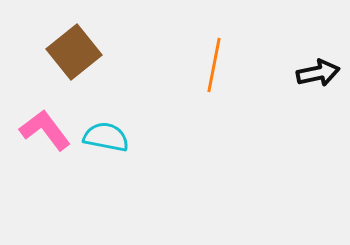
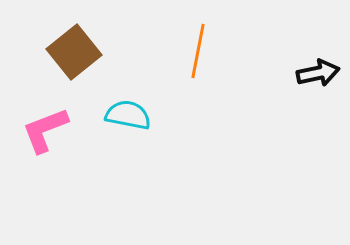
orange line: moved 16 px left, 14 px up
pink L-shape: rotated 74 degrees counterclockwise
cyan semicircle: moved 22 px right, 22 px up
